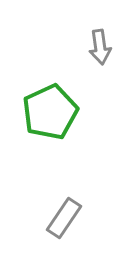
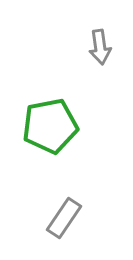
green pentagon: moved 14 px down; rotated 14 degrees clockwise
